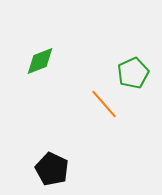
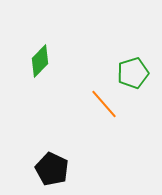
green diamond: rotated 24 degrees counterclockwise
green pentagon: rotated 8 degrees clockwise
